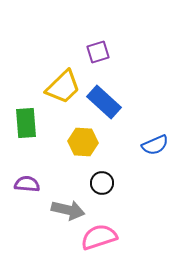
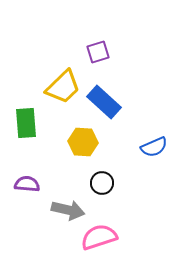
blue semicircle: moved 1 px left, 2 px down
